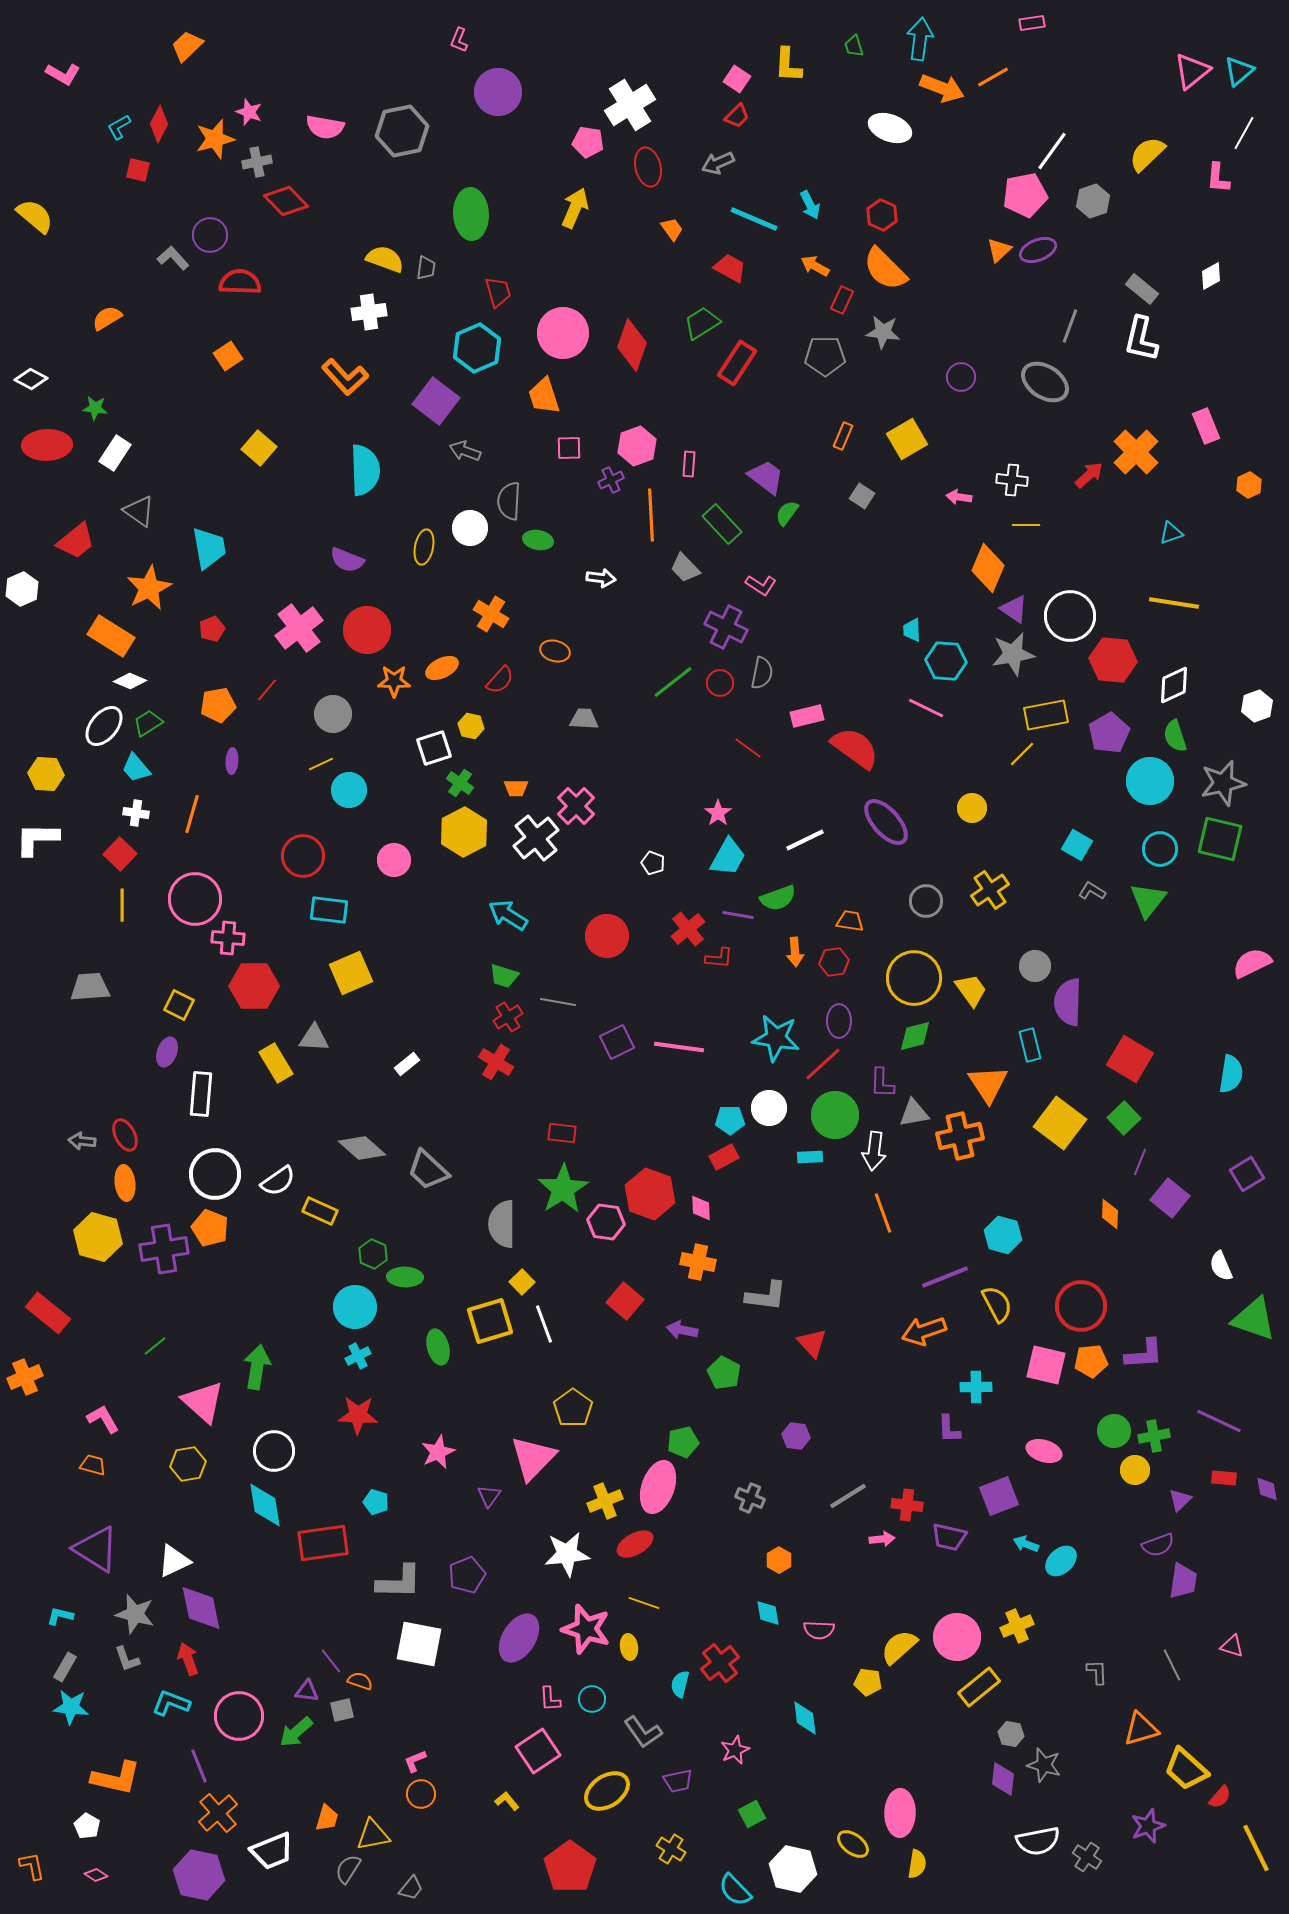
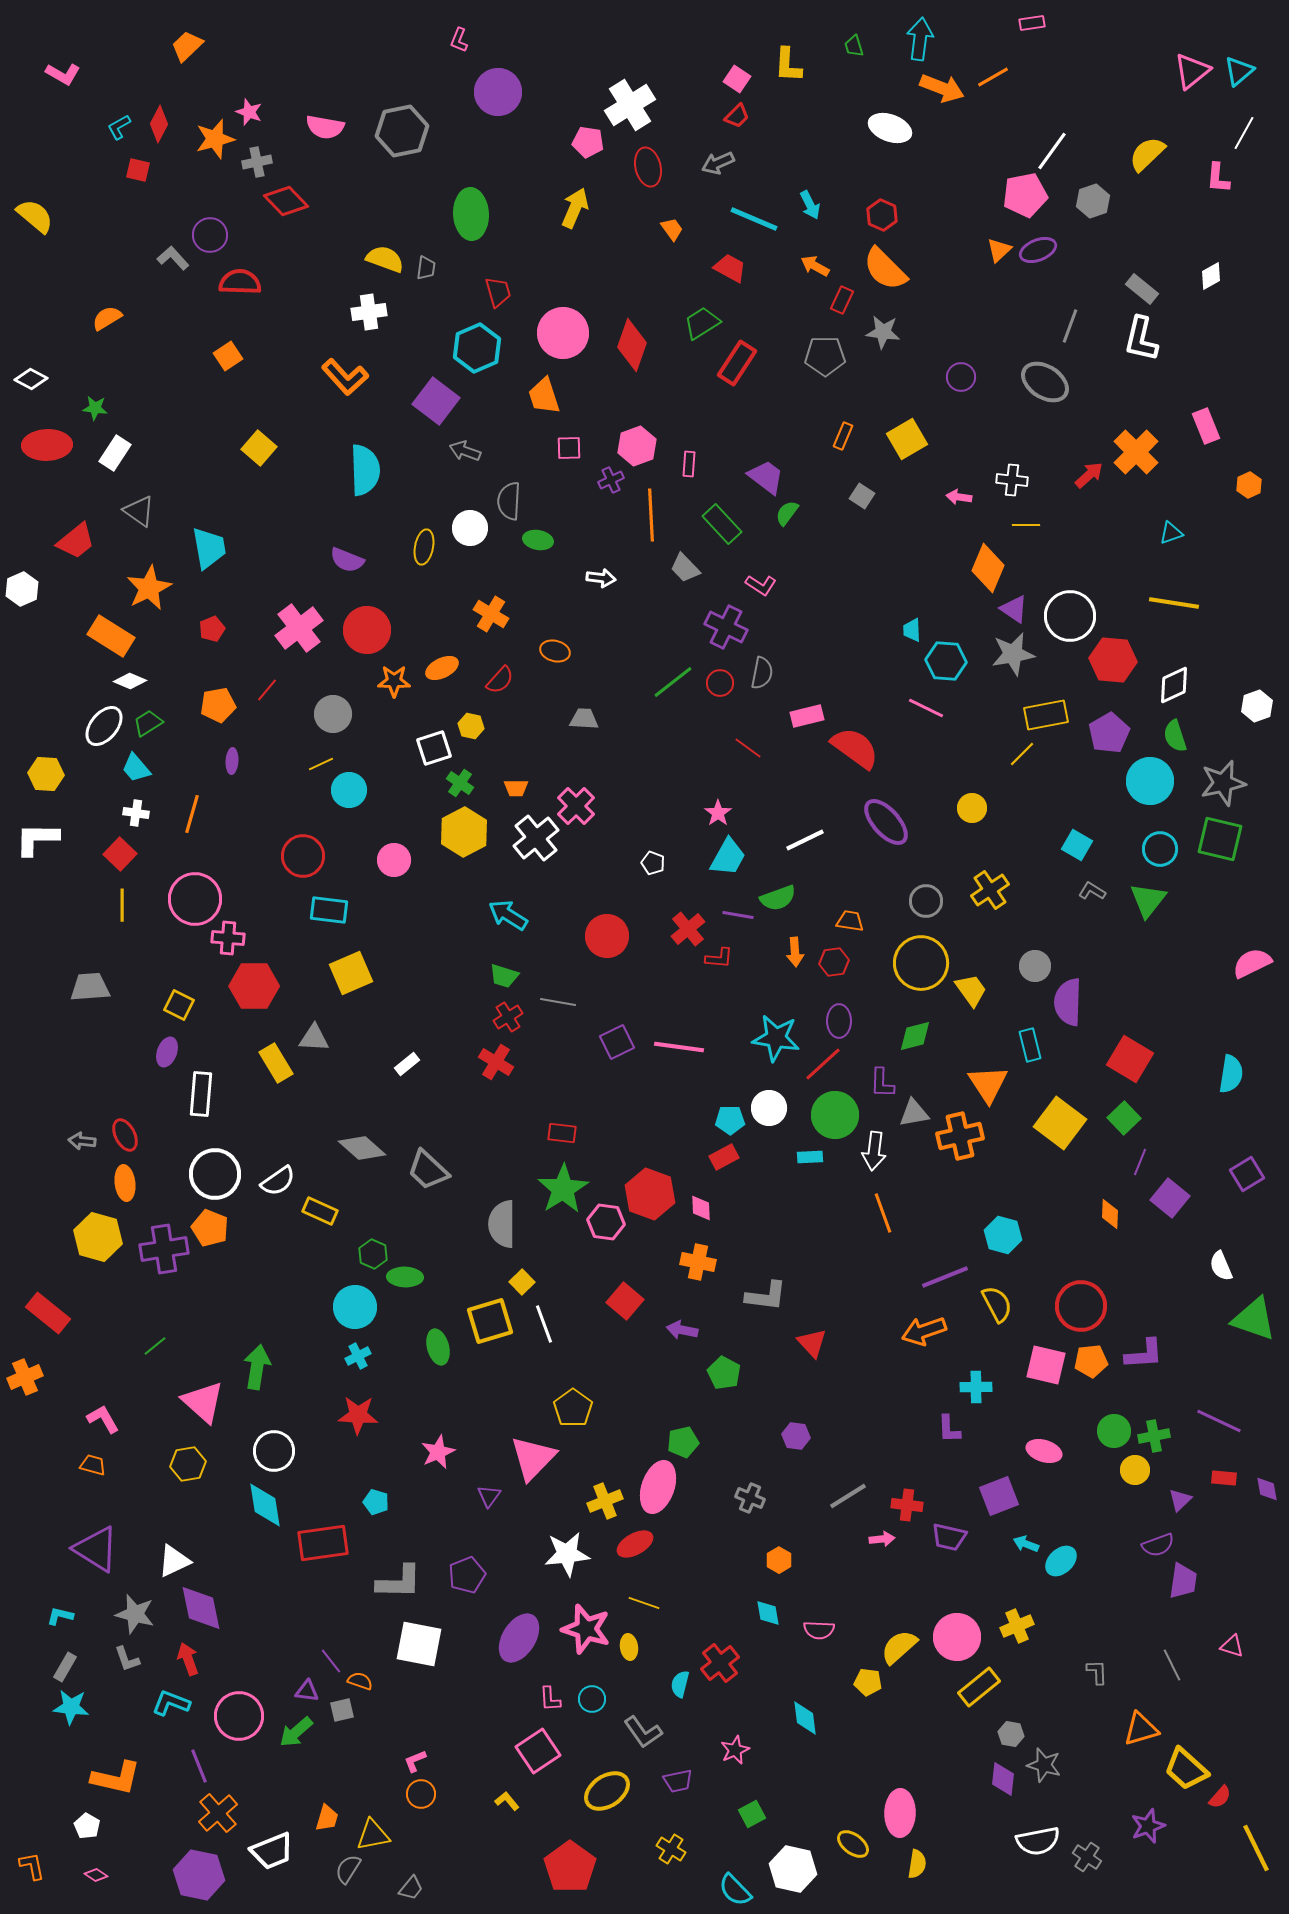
yellow circle at (914, 978): moved 7 px right, 15 px up
